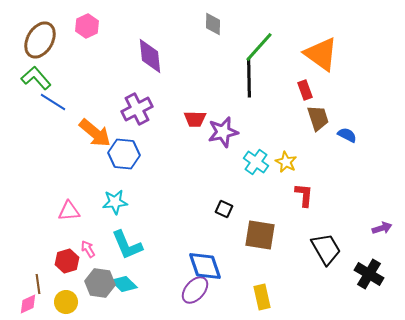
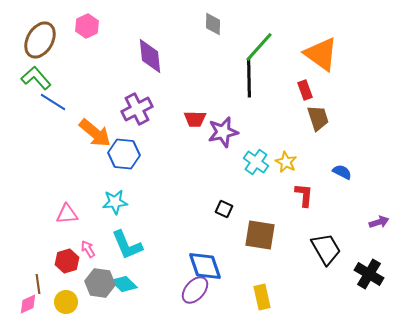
blue semicircle: moved 5 px left, 37 px down
pink triangle: moved 2 px left, 3 px down
purple arrow: moved 3 px left, 6 px up
